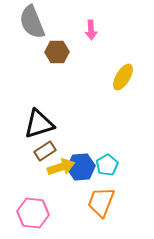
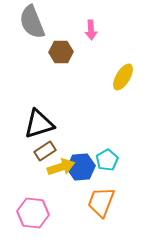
brown hexagon: moved 4 px right
cyan pentagon: moved 5 px up
